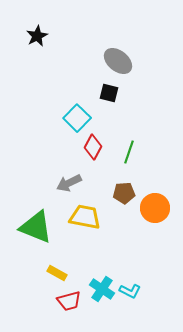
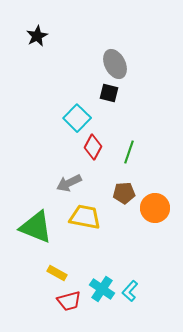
gray ellipse: moved 3 px left, 3 px down; rotated 24 degrees clockwise
cyan L-shape: rotated 105 degrees clockwise
